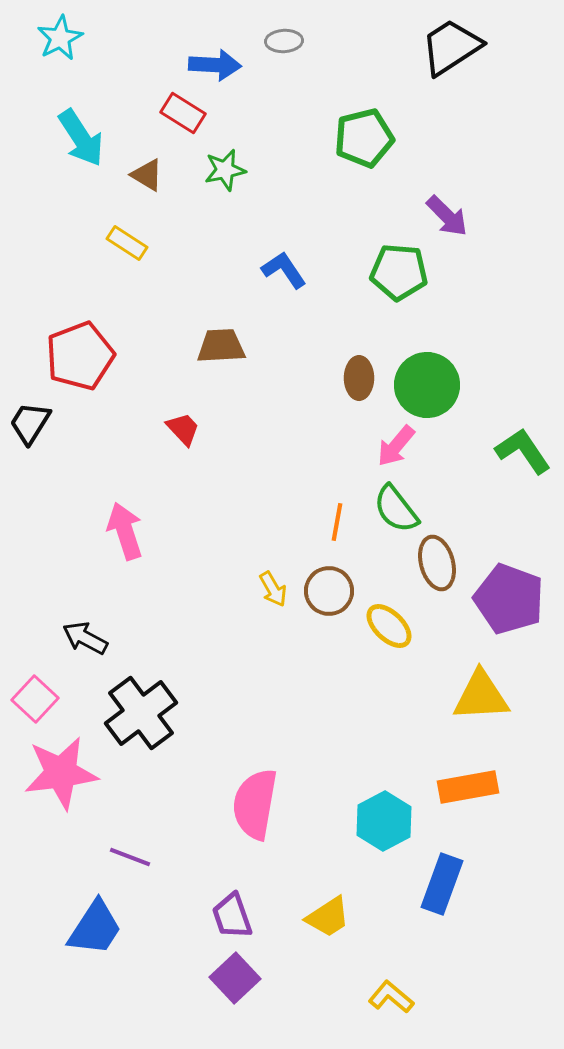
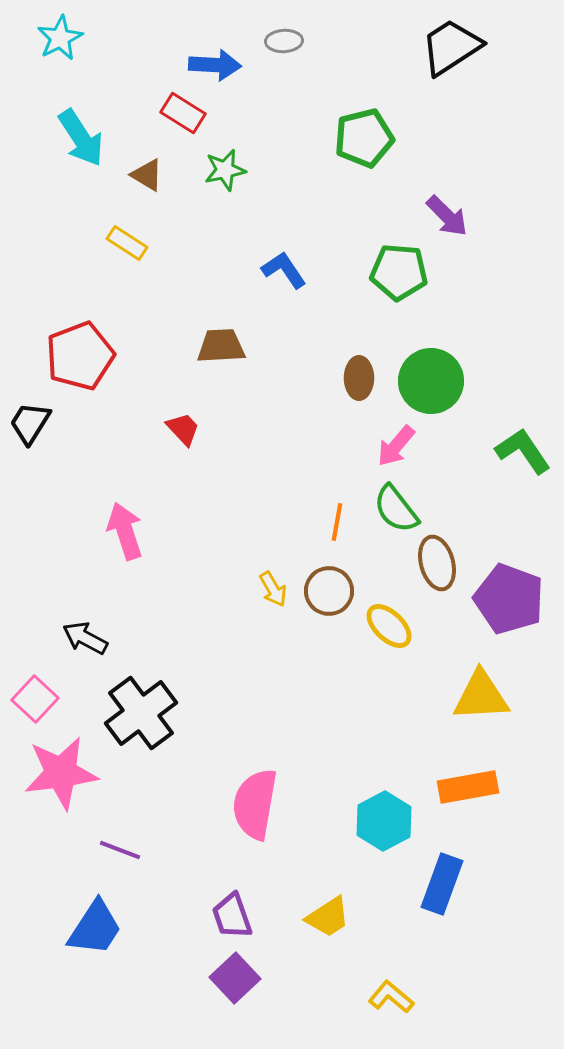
green circle at (427, 385): moved 4 px right, 4 px up
purple line at (130, 857): moved 10 px left, 7 px up
